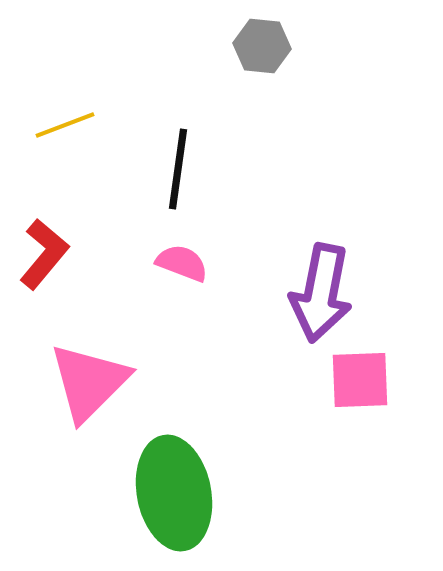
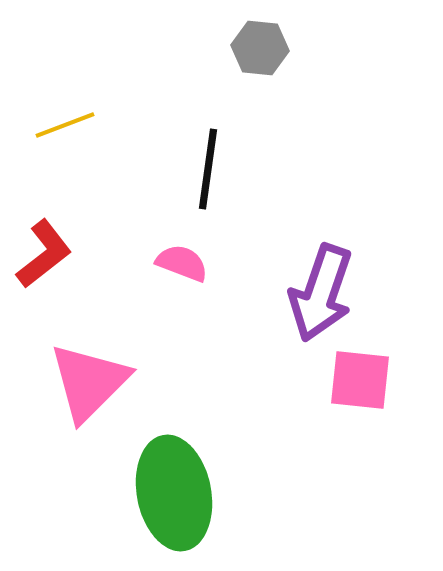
gray hexagon: moved 2 px left, 2 px down
black line: moved 30 px right
red L-shape: rotated 12 degrees clockwise
purple arrow: rotated 8 degrees clockwise
pink square: rotated 8 degrees clockwise
